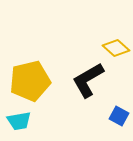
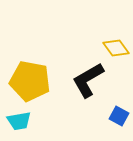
yellow diamond: rotated 12 degrees clockwise
yellow pentagon: rotated 24 degrees clockwise
